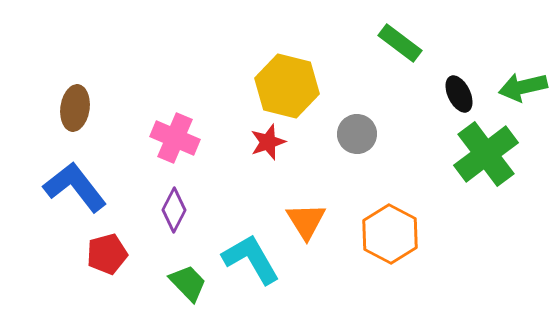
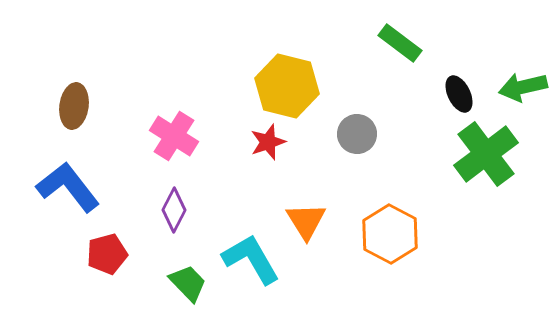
brown ellipse: moved 1 px left, 2 px up
pink cross: moved 1 px left, 2 px up; rotated 9 degrees clockwise
blue L-shape: moved 7 px left
